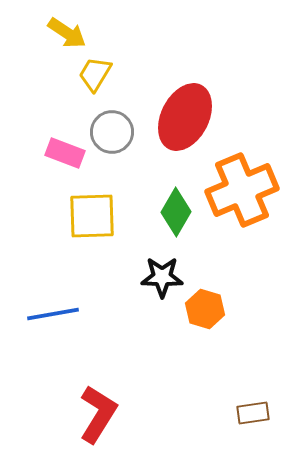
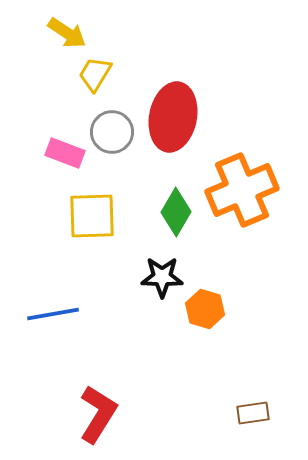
red ellipse: moved 12 px left; rotated 16 degrees counterclockwise
